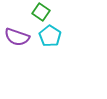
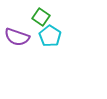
green square: moved 5 px down
